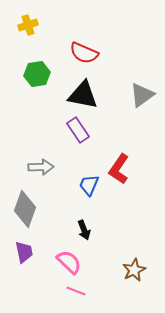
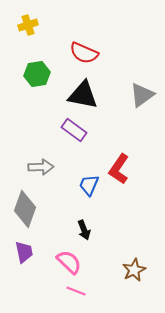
purple rectangle: moved 4 px left; rotated 20 degrees counterclockwise
